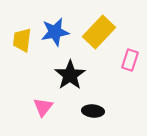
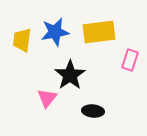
yellow rectangle: rotated 40 degrees clockwise
pink triangle: moved 4 px right, 9 px up
